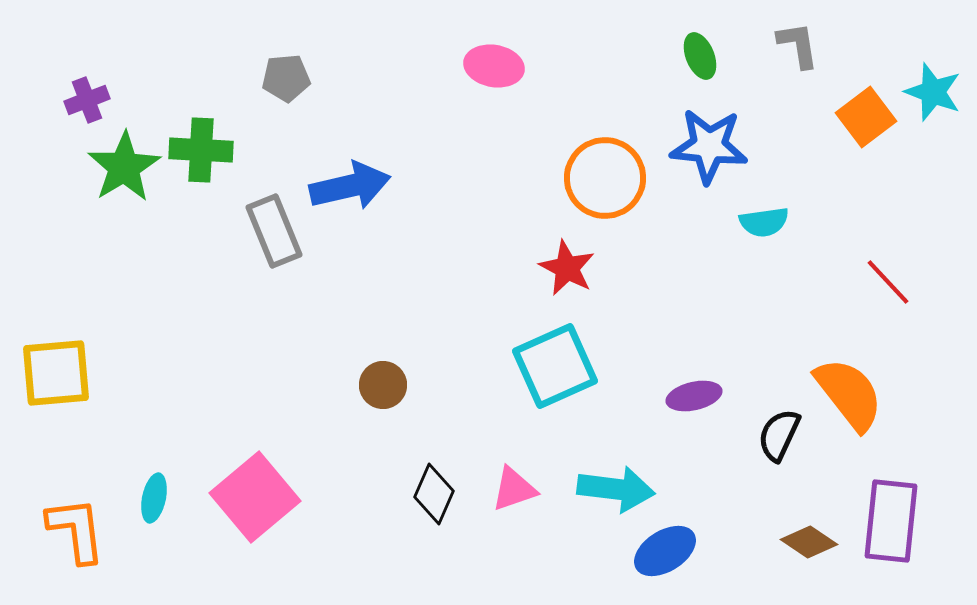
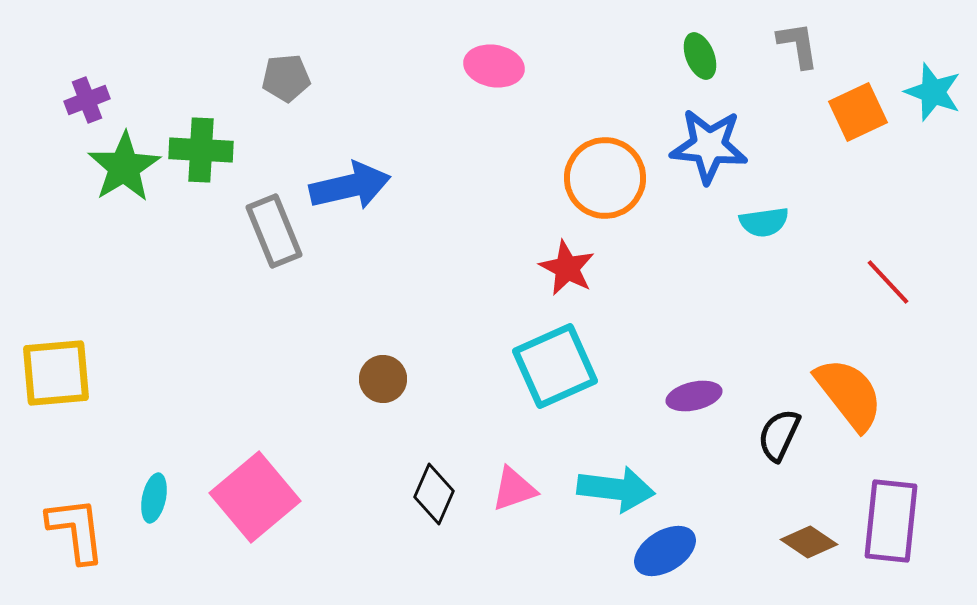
orange square: moved 8 px left, 5 px up; rotated 12 degrees clockwise
brown circle: moved 6 px up
